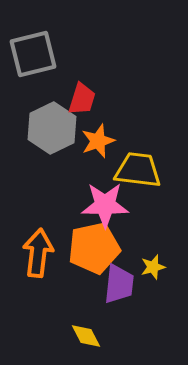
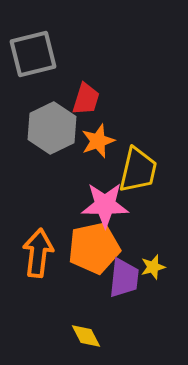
red trapezoid: moved 4 px right
yellow trapezoid: rotated 96 degrees clockwise
purple trapezoid: moved 5 px right, 6 px up
